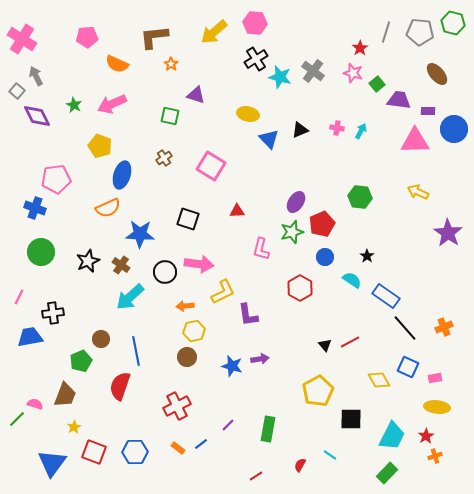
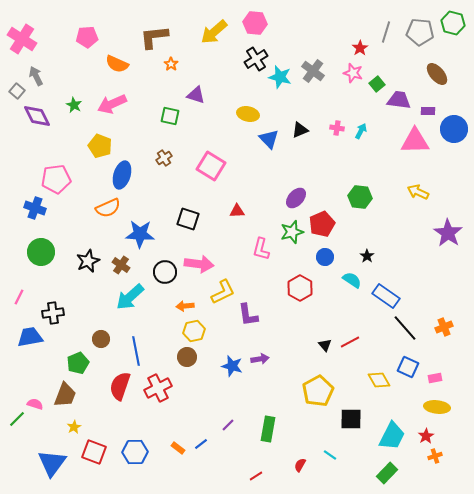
purple ellipse at (296, 202): moved 4 px up; rotated 10 degrees clockwise
green pentagon at (81, 361): moved 3 px left, 2 px down
red cross at (177, 406): moved 19 px left, 18 px up
